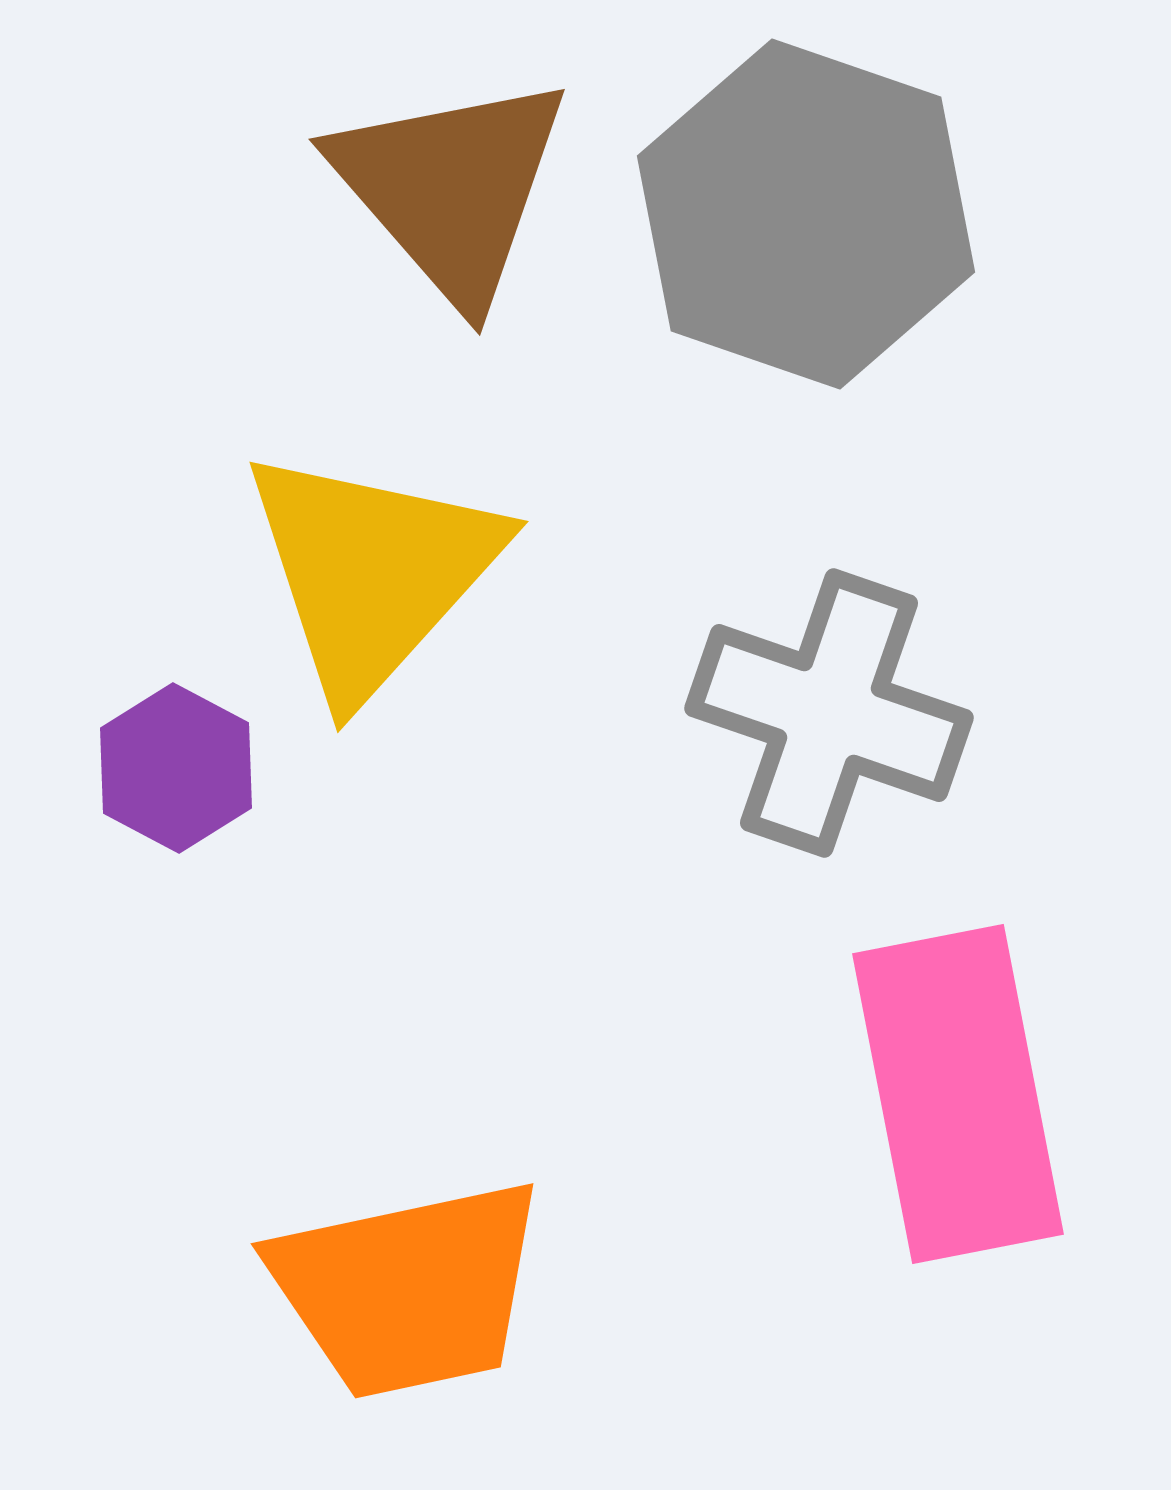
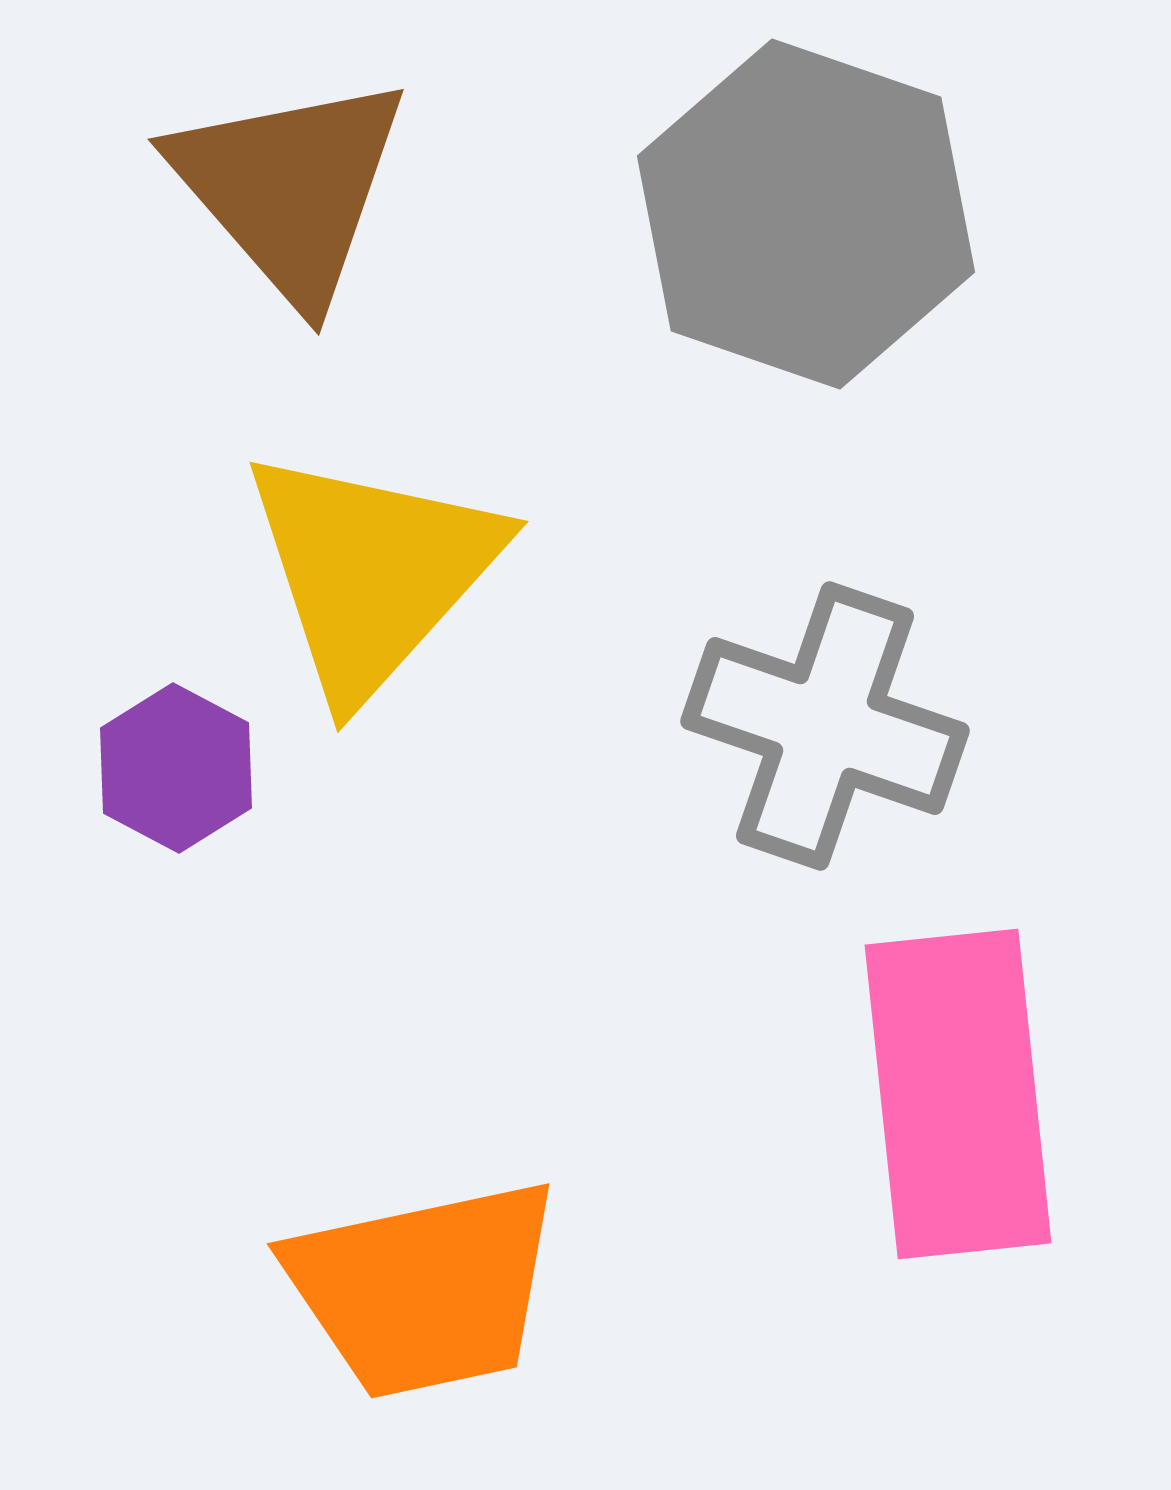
brown triangle: moved 161 px left
gray cross: moved 4 px left, 13 px down
pink rectangle: rotated 5 degrees clockwise
orange trapezoid: moved 16 px right
